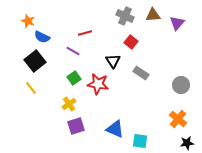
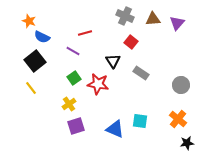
brown triangle: moved 4 px down
orange star: moved 1 px right
cyan square: moved 20 px up
